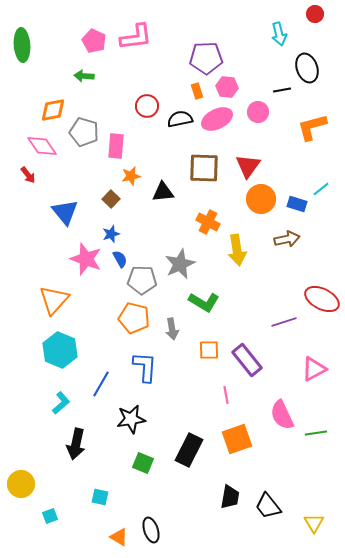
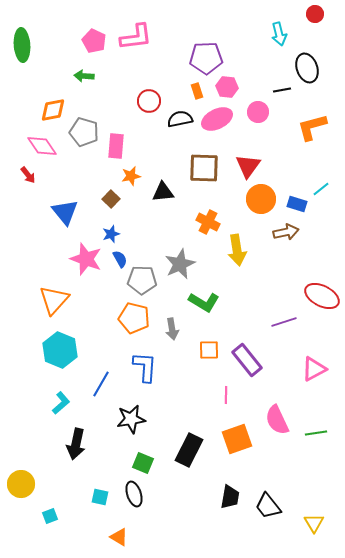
red circle at (147, 106): moved 2 px right, 5 px up
brown arrow at (287, 239): moved 1 px left, 7 px up
red ellipse at (322, 299): moved 3 px up
pink line at (226, 395): rotated 12 degrees clockwise
pink semicircle at (282, 415): moved 5 px left, 5 px down
black ellipse at (151, 530): moved 17 px left, 36 px up
